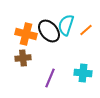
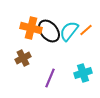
cyan semicircle: moved 3 px right, 6 px down; rotated 20 degrees clockwise
orange cross: moved 5 px right, 6 px up
brown cross: rotated 21 degrees counterclockwise
cyan cross: rotated 24 degrees counterclockwise
